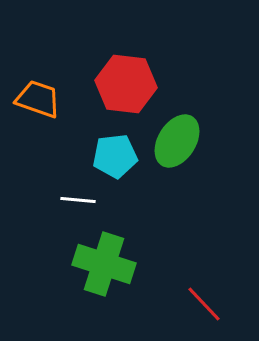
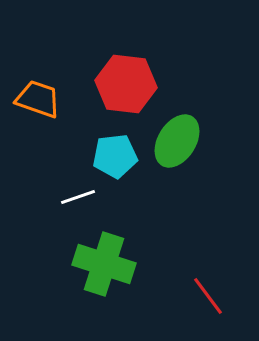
white line: moved 3 px up; rotated 24 degrees counterclockwise
red line: moved 4 px right, 8 px up; rotated 6 degrees clockwise
